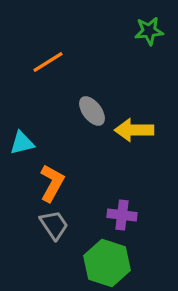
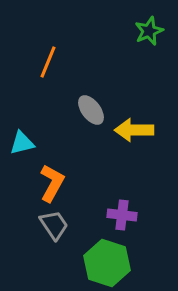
green star: rotated 16 degrees counterclockwise
orange line: rotated 36 degrees counterclockwise
gray ellipse: moved 1 px left, 1 px up
